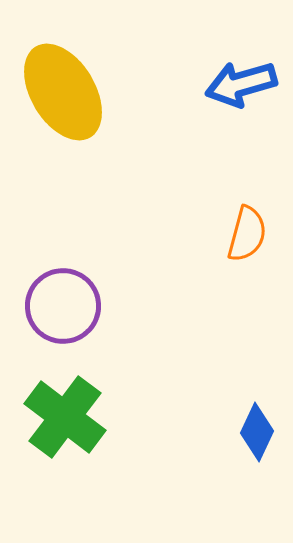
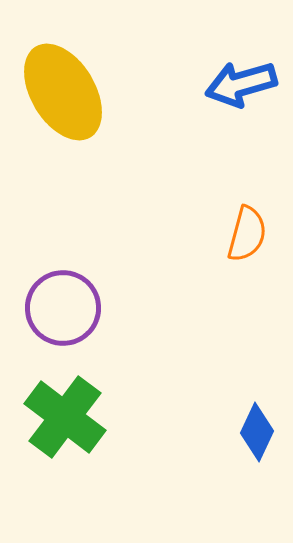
purple circle: moved 2 px down
